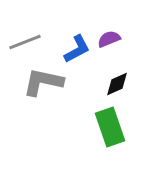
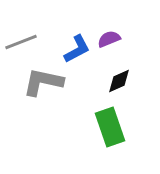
gray line: moved 4 px left
black diamond: moved 2 px right, 3 px up
